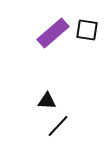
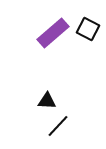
black square: moved 1 px right, 1 px up; rotated 20 degrees clockwise
